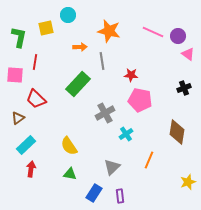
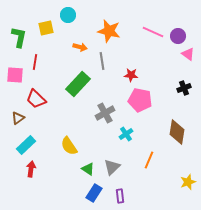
orange arrow: rotated 16 degrees clockwise
green triangle: moved 18 px right, 5 px up; rotated 24 degrees clockwise
